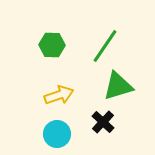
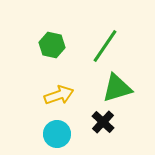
green hexagon: rotated 10 degrees clockwise
green triangle: moved 1 px left, 2 px down
